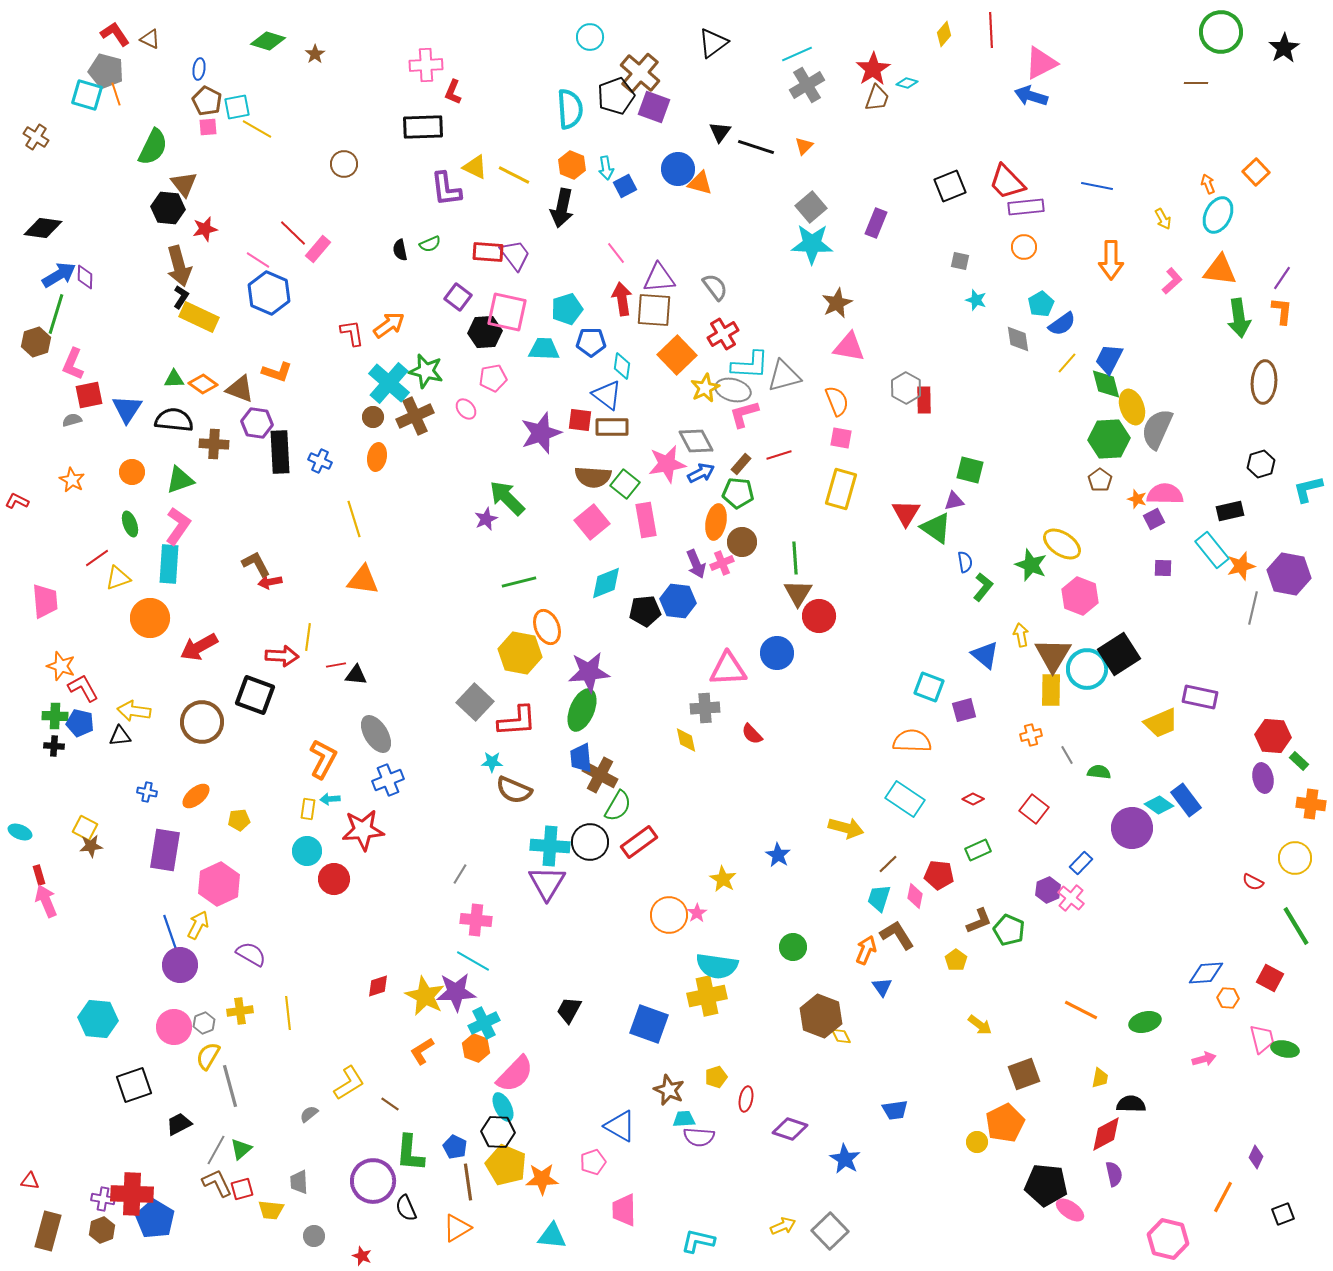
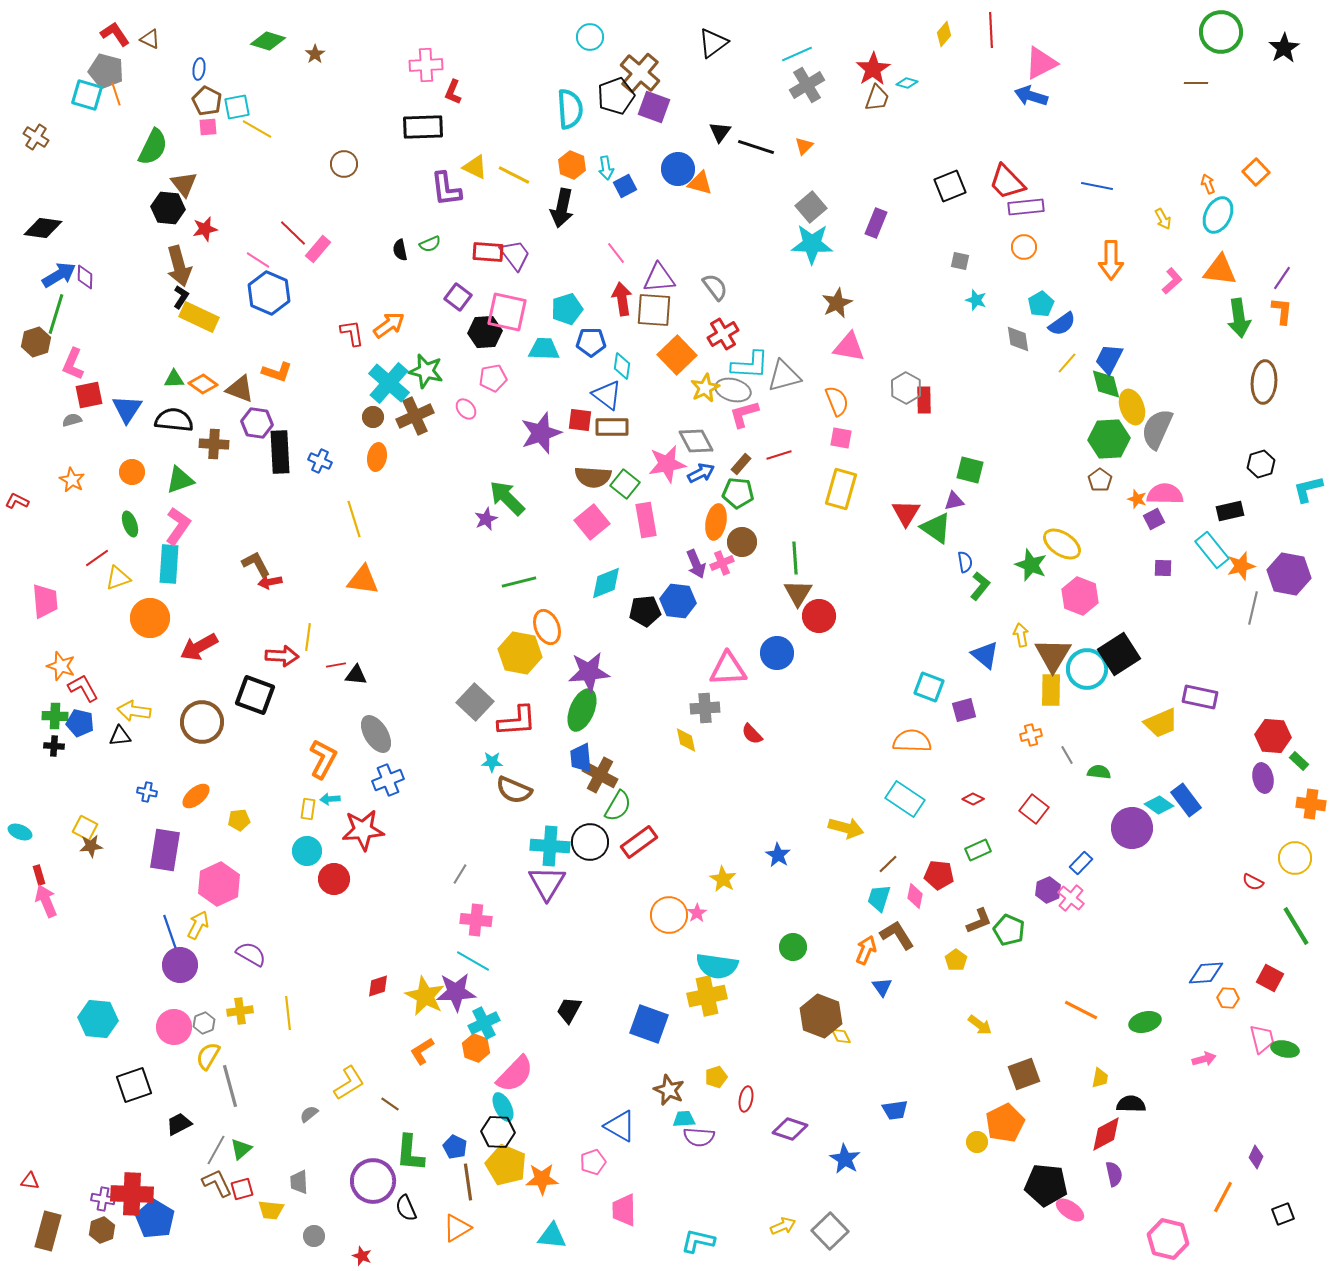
green L-shape at (983, 587): moved 3 px left, 1 px up
